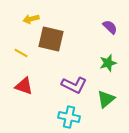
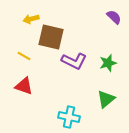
purple semicircle: moved 4 px right, 10 px up
brown square: moved 2 px up
yellow line: moved 3 px right, 3 px down
purple L-shape: moved 24 px up
